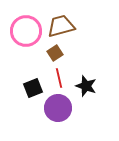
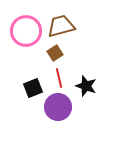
purple circle: moved 1 px up
